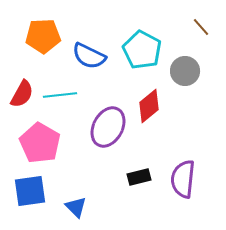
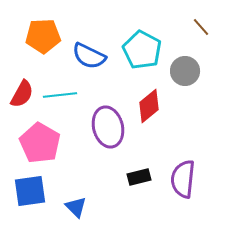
purple ellipse: rotated 42 degrees counterclockwise
